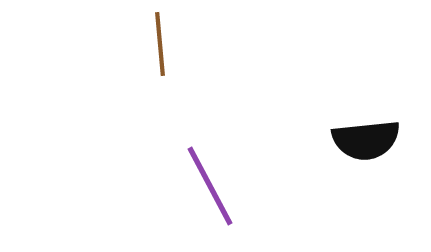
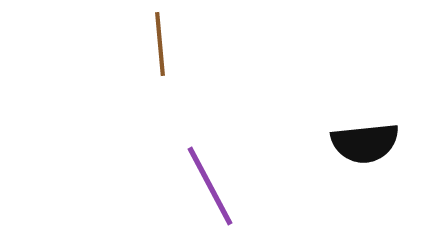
black semicircle: moved 1 px left, 3 px down
